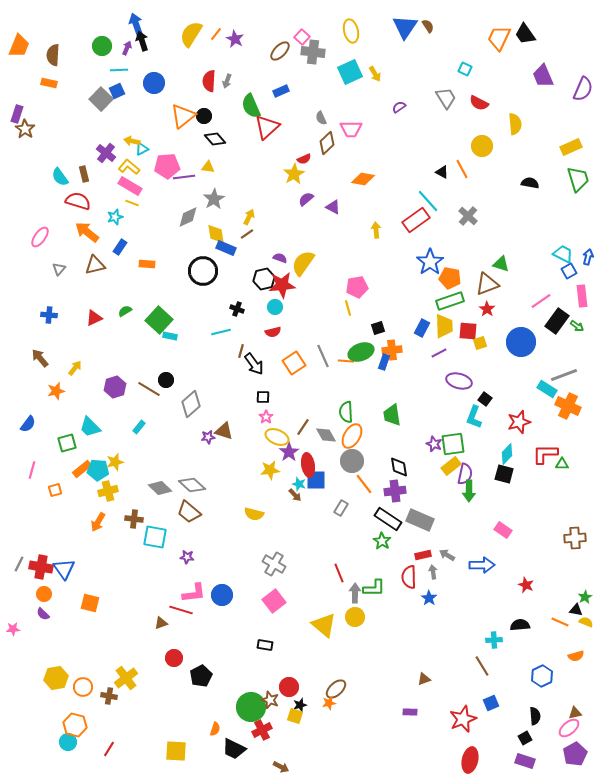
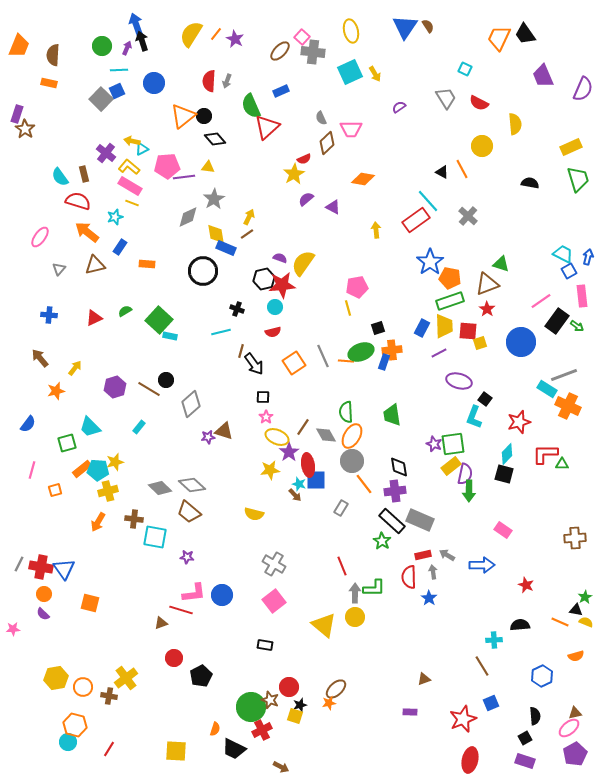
black rectangle at (388, 519): moved 4 px right, 2 px down; rotated 8 degrees clockwise
red line at (339, 573): moved 3 px right, 7 px up
